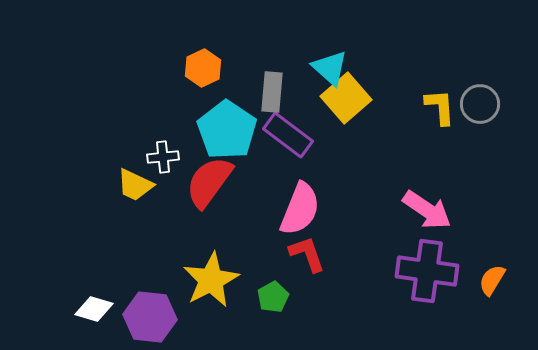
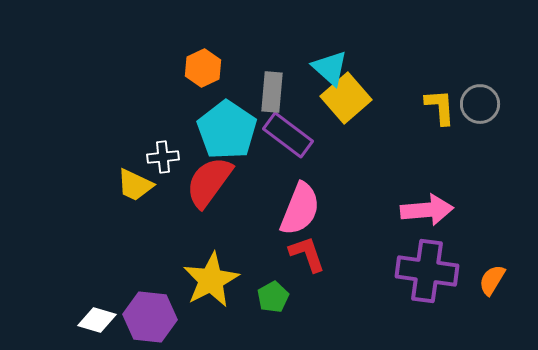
pink arrow: rotated 39 degrees counterclockwise
white diamond: moved 3 px right, 11 px down
